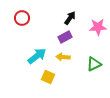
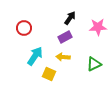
red circle: moved 2 px right, 10 px down
cyan arrow: moved 2 px left; rotated 18 degrees counterclockwise
yellow square: moved 1 px right, 3 px up
